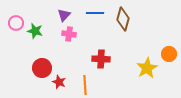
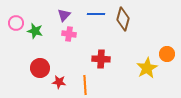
blue line: moved 1 px right, 1 px down
orange circle: moved 2 px left
red circle: moved 2 px left
red star: rotated 16 degrees counterclockwise
